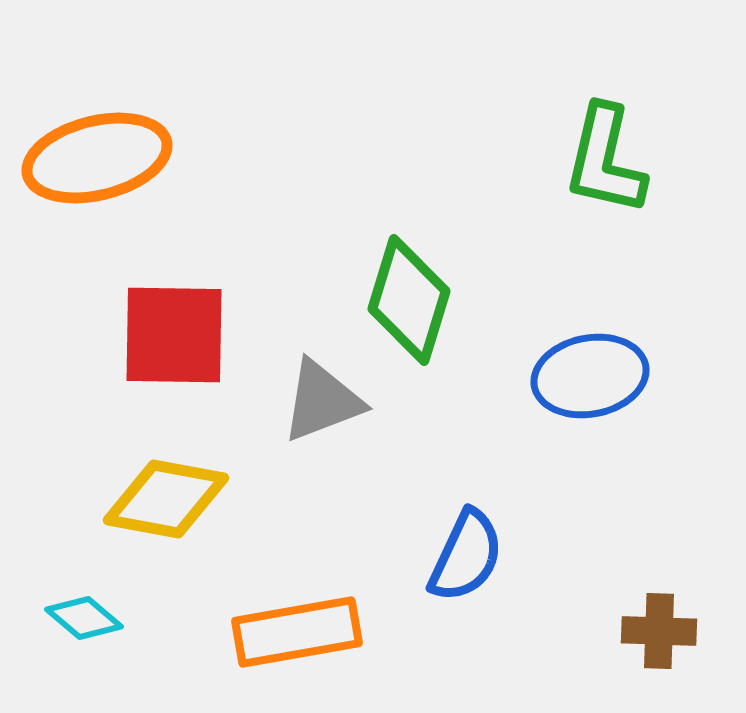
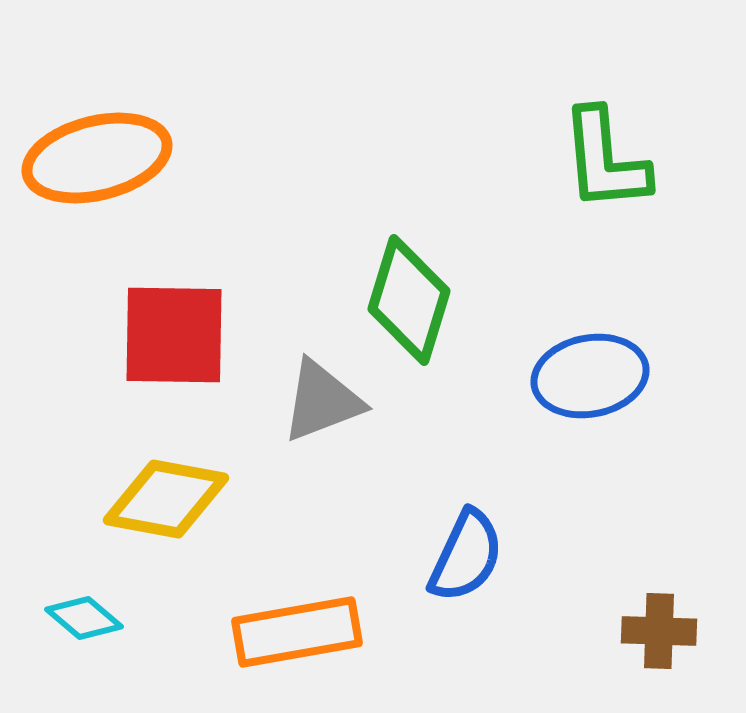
green L-shape: rotated 18 degrees counterclockwise
